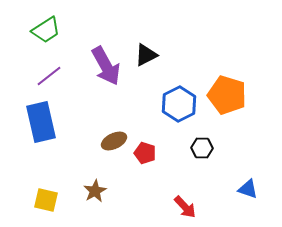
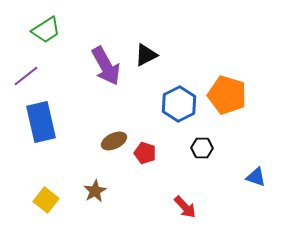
purple line: moved 23 px left
blue triangle: moved 8 px right, 12 px up
yellow square: rotated 25 degrees clockwise
